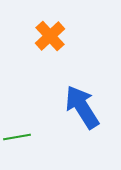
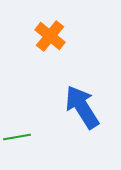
orange cross: rotated 8 degrees counterclockwise
